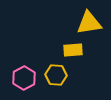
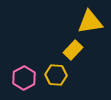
yellow triangle: moved 1 px right, 1 px up
yellow rectangle: rotated 42 degrees counterclockwise
